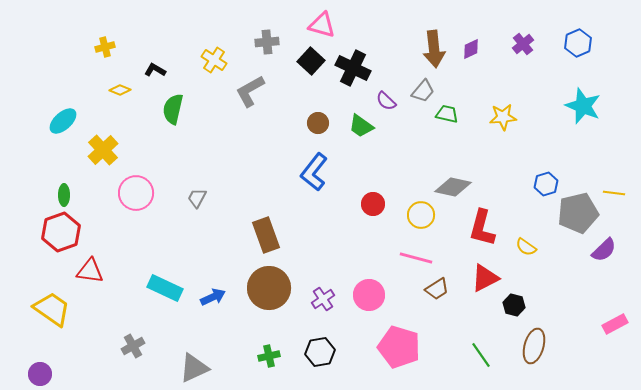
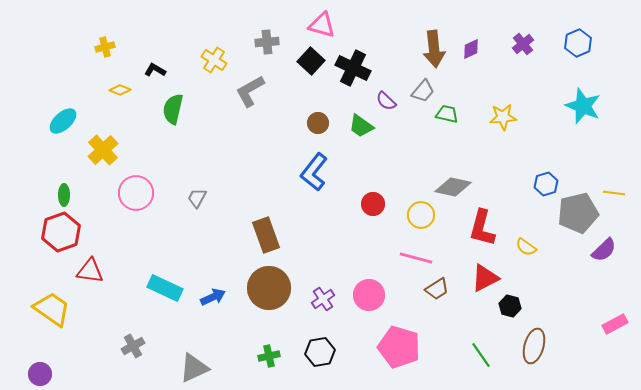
black hexagon at (514, 305): moved 4 px left, 1 px down
